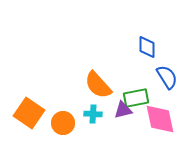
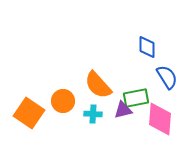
pink diamond: rotated 16 degrees clockwise
orange circle: moved 22 px up
